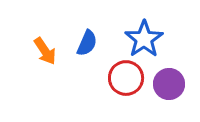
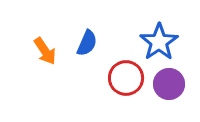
blue star: moved 15 px right, 3 px down
